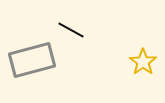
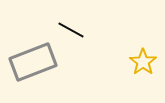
gray rectangle: moved 1 px right, 2 px down; rotated 6 degrees counterclockwise
